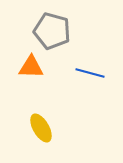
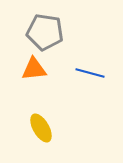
gray pentagon: moved 7 px left, 1 px down; rotated 6 degrees counterclockwise
orange triangle: moved 3 px right, 2 px down; rotated 8 degrees counterclockwise
